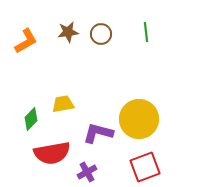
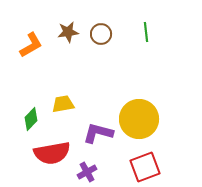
orange L-shape: moved 5 px right, 4 px down
